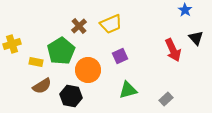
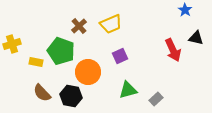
black triangle: rotated 35 degrees counterclockwise
green pentagon: rotated 20 degrees counterclockwise
orange circle: moved 2 px down
brown semicircle: moved 7 px down; rotated 78 degrees clockwise
gray rectangle: moved 10 px left
